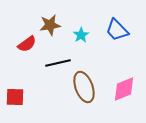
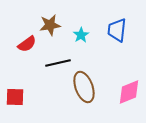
blue trapezoid: rotated 50 degrees clockwise
pink diamond: moved 5 px right, 3 px down
